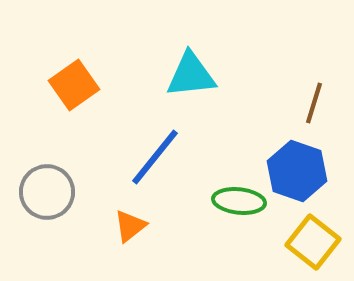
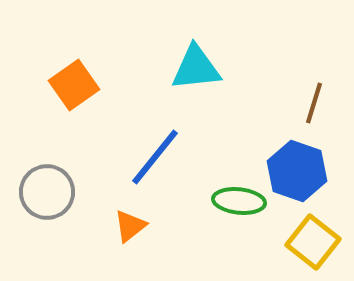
cyan triangle: moved 5 px right, 7 px up
